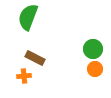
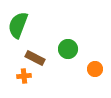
green semicircle: moved 10 px left, 8 px down
green circle: moved 25 px left
